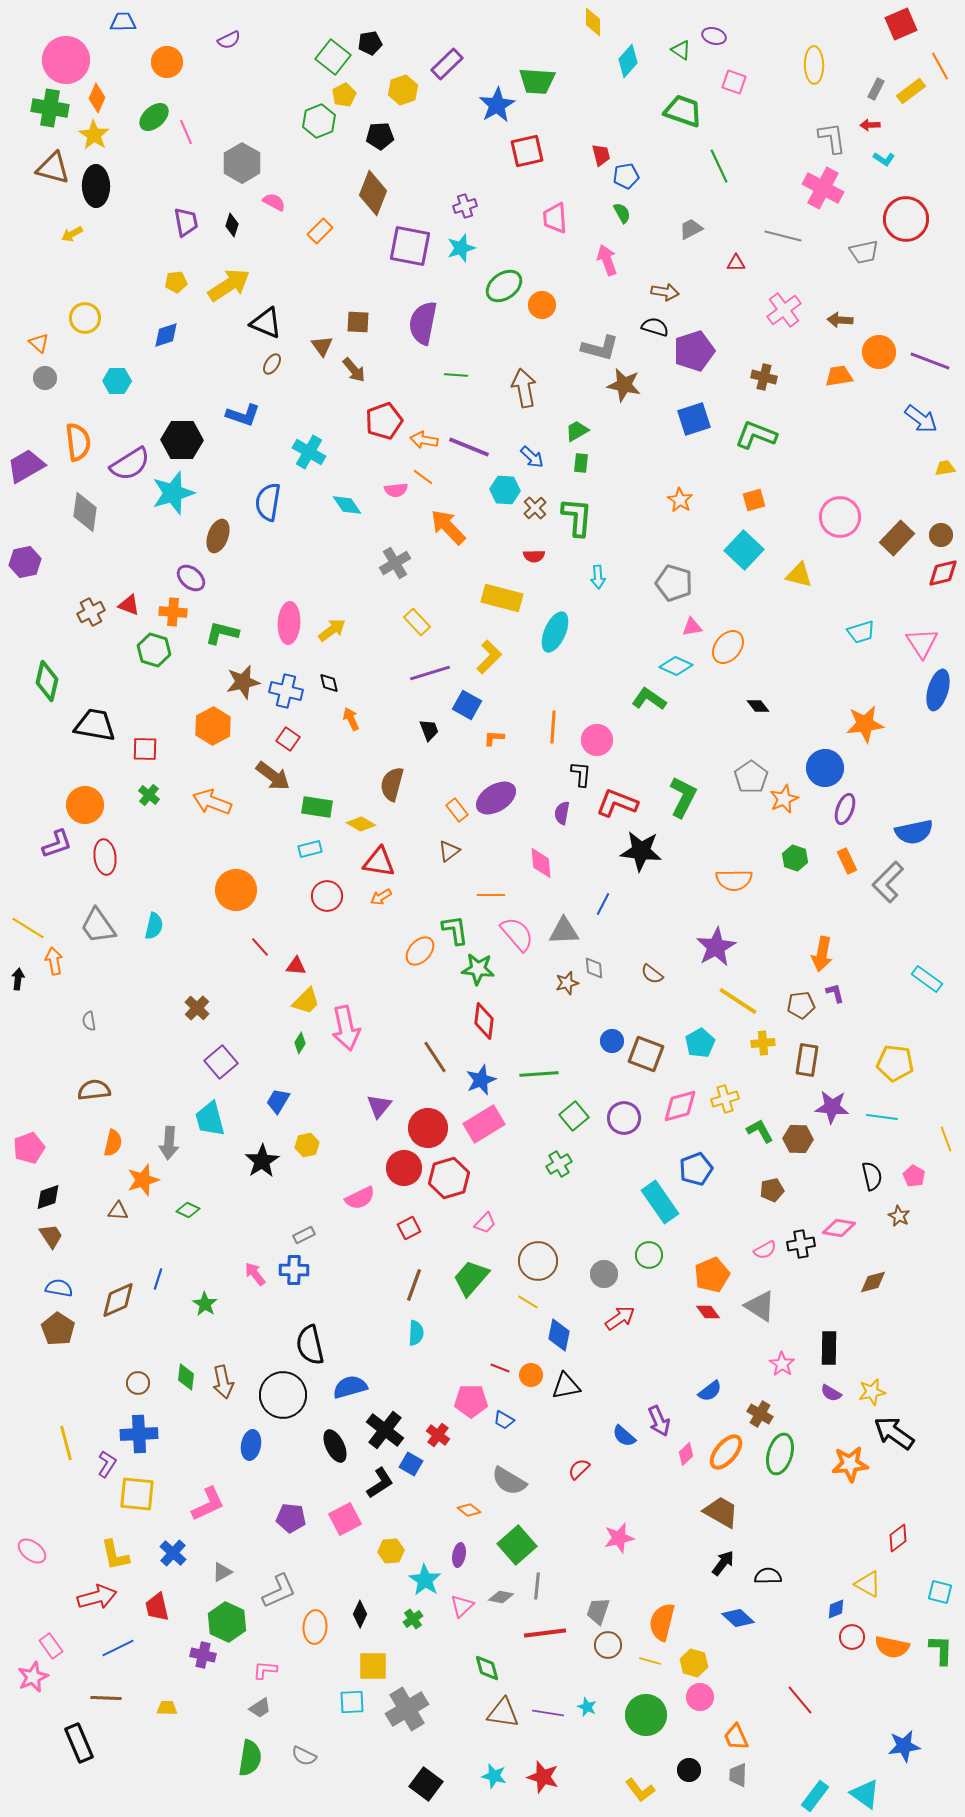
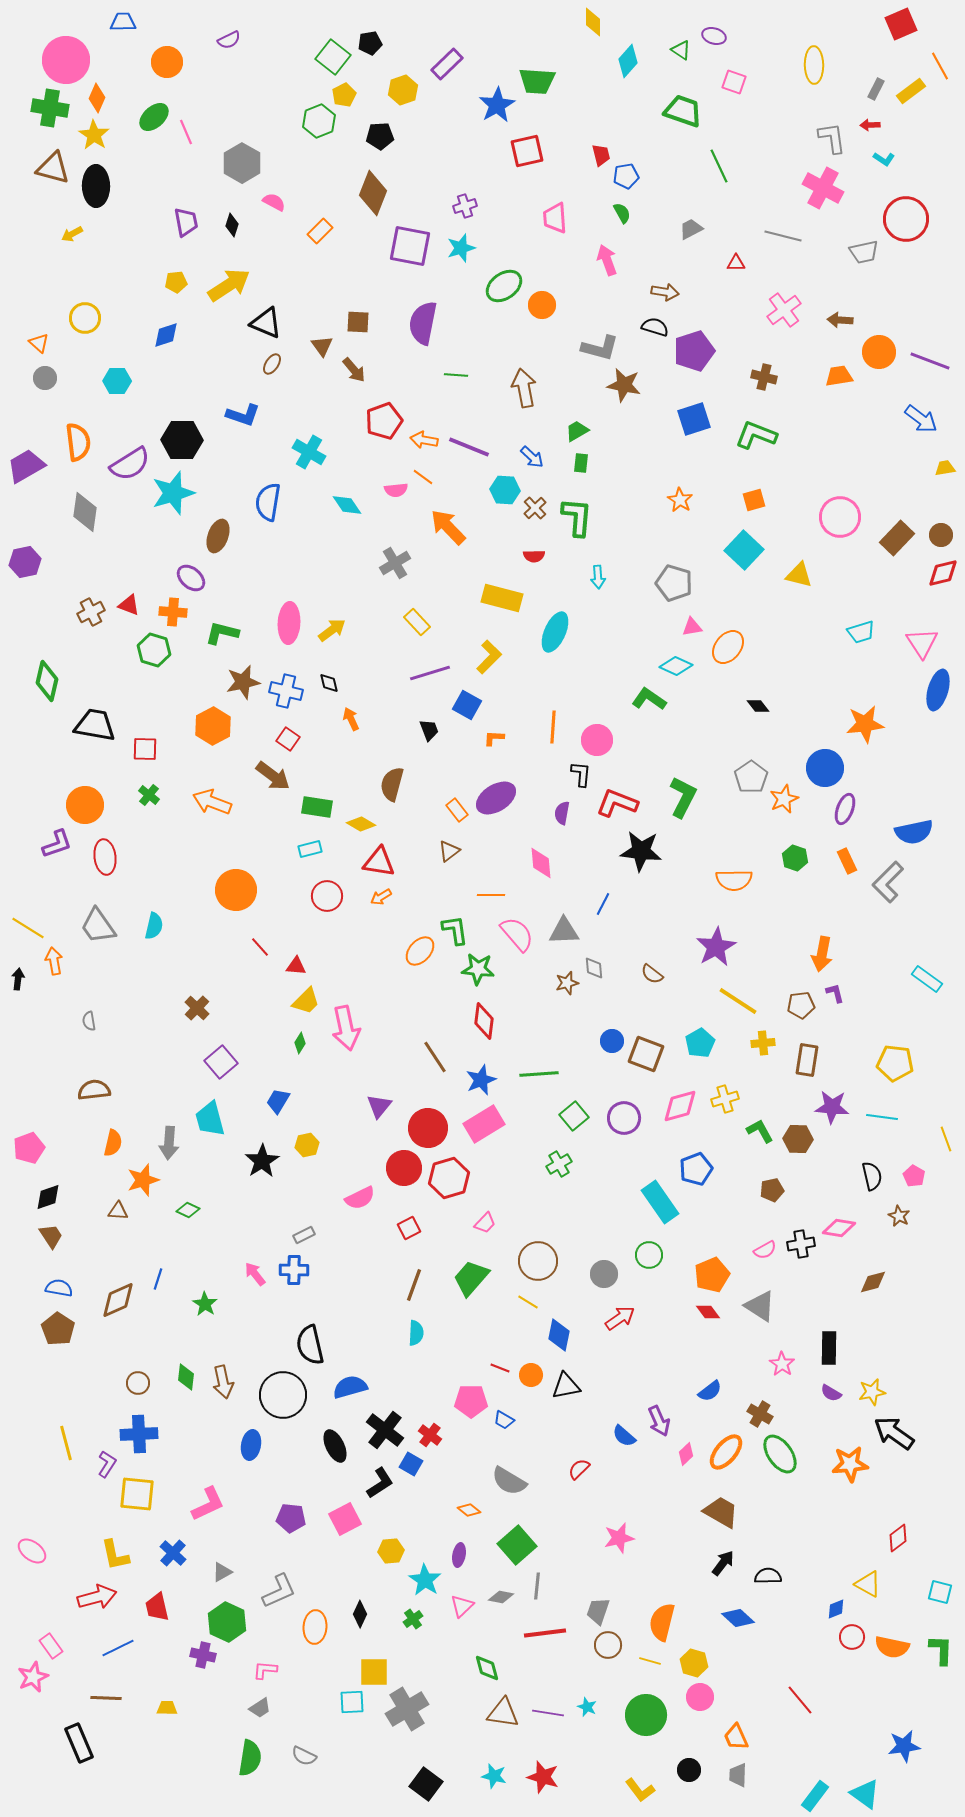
red cross at (438, 1435): moved 8 px left
green ellipse at (780, 1454): rotated 51 degrees counterclockwise
yellow square at (373, 1666): moved 1 px right, 6 px down
